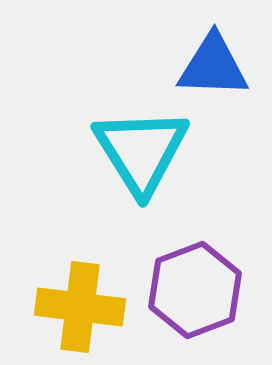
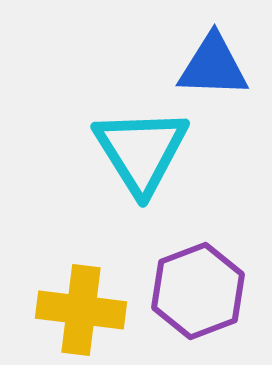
purple hexagon: moved 3 px right, 1 px down
yellow cross: moved 1 px right, 3 px down
